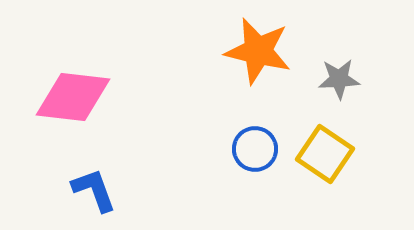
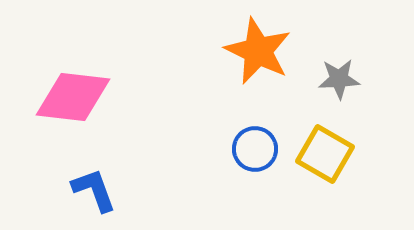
orange star: rotated 12 degrees clockwise
yellow square: rotated 4 degrees counterclockwise
